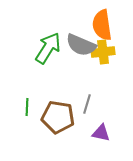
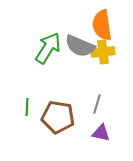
gray semicircle: moved 1 px left, 1 px down
gray line: moved 10 px right
